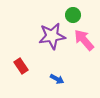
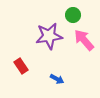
purple star: moved 3 px left
